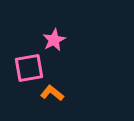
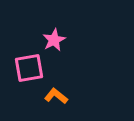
orange L-shape: moved 4 px right, 3 px down
